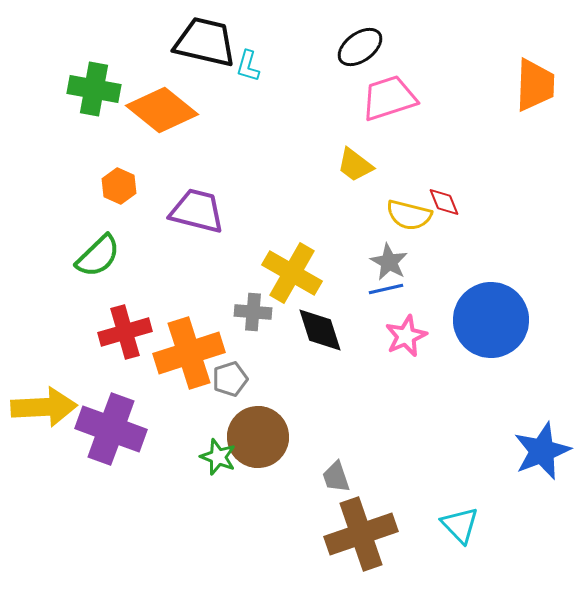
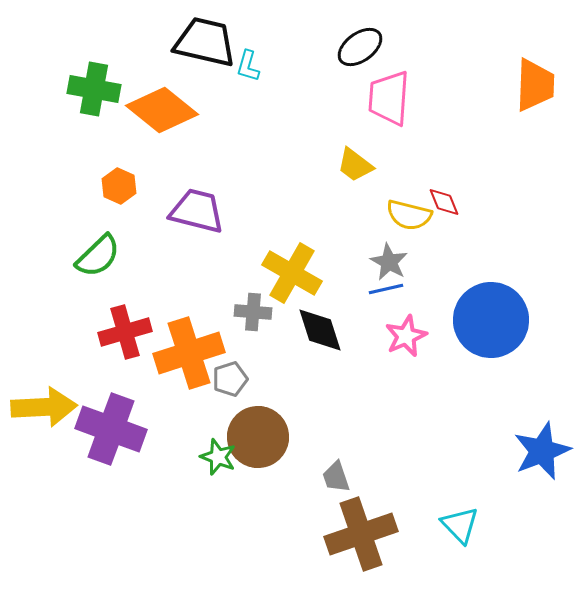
pink trapezoid: rotated 68 degrees counterclockwise
